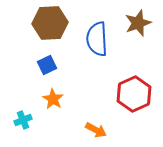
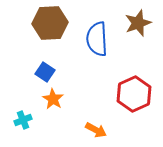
blue square: moved 2 px left, 7 px down; rotated 30 degrees counterclockwise
